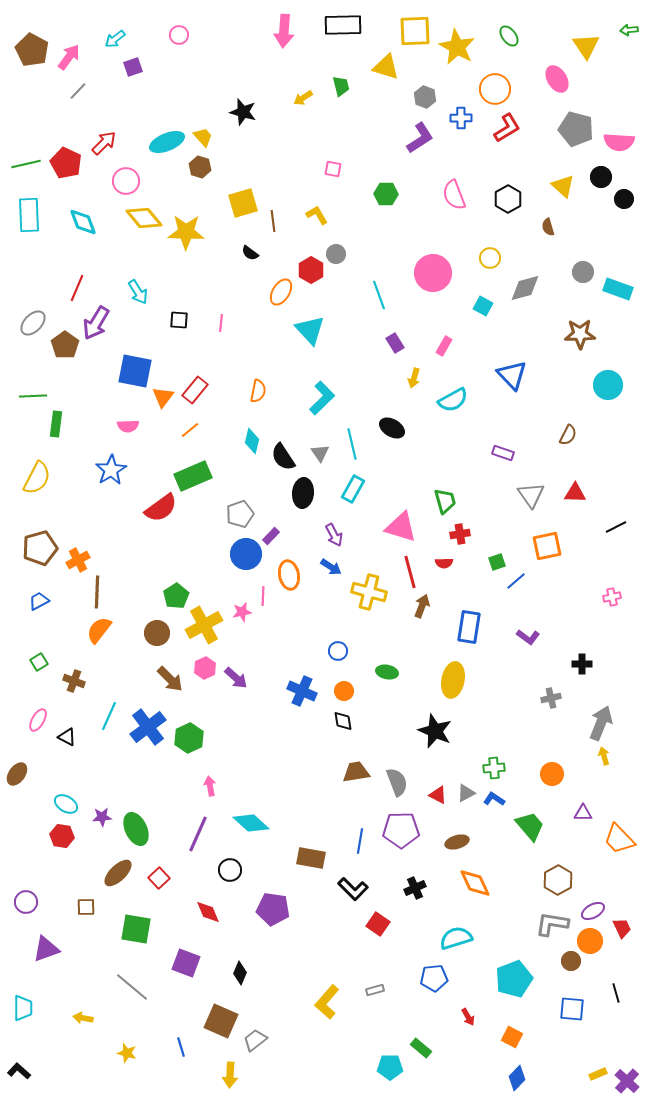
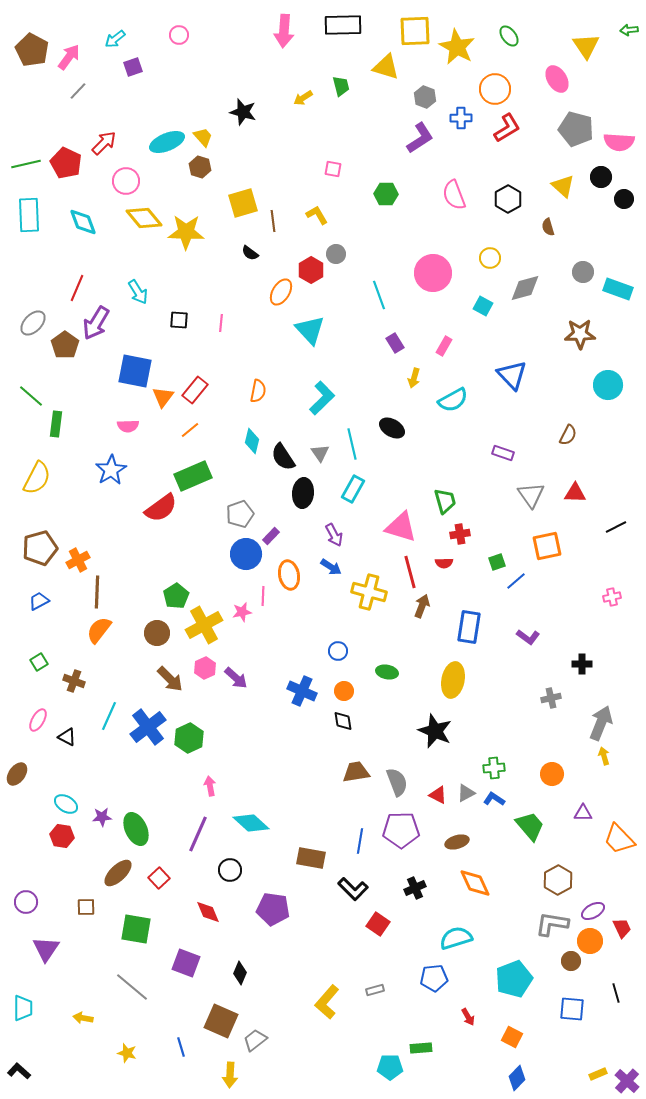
green line at (33, 396): moved 2 px left; rotated 44 degrees clockwise
purple triangle at (46, 949): rotated 36 degrees counterclockwise
green rectangle at (421, 1048): rotated 45 degrees counterclockwise
